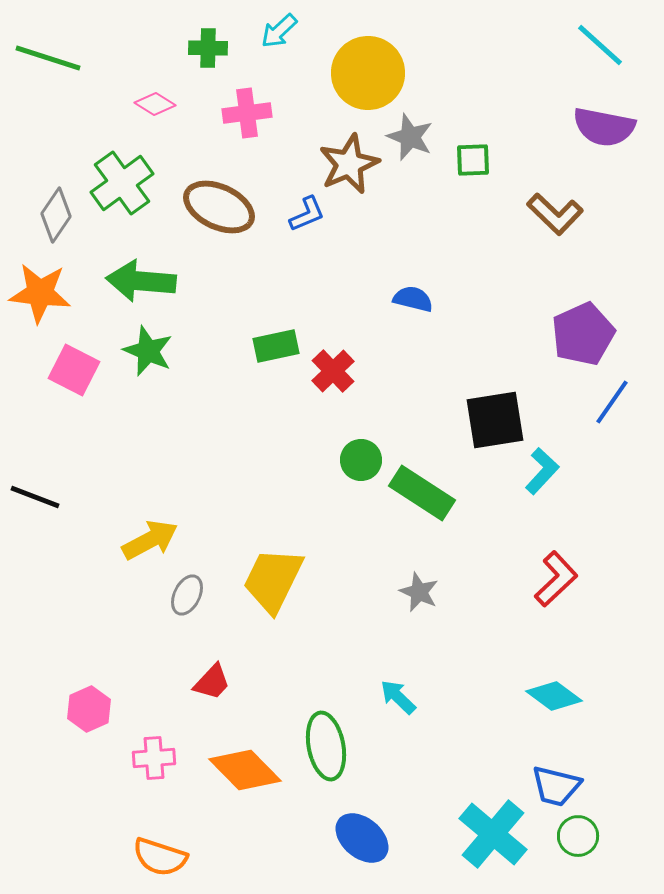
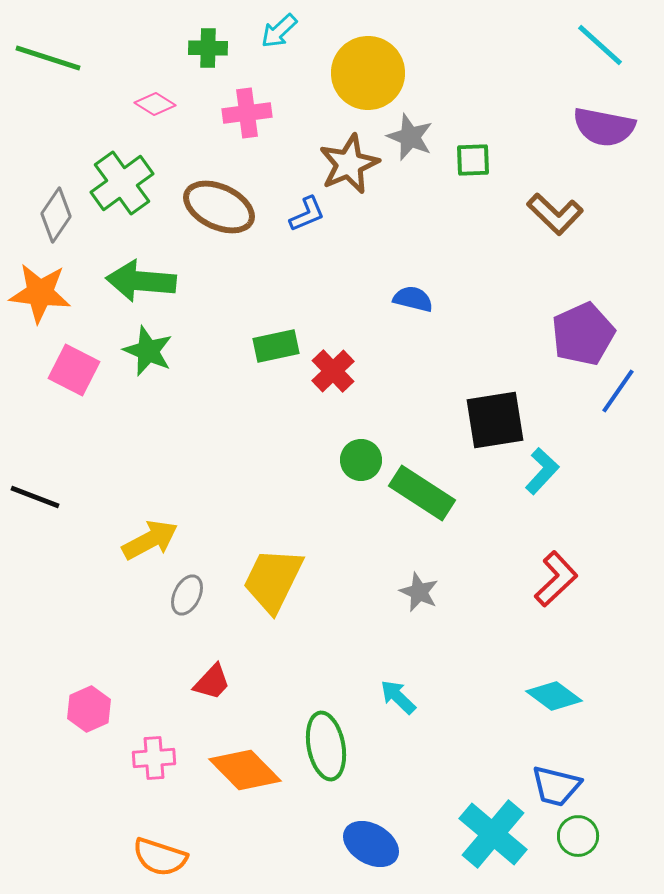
blue line at (612, 402): moved 6 px right, 11 px up
blue ellipse at (362, 838): moved 9 px right, 6 px down; rotated 10 degrees counterclockwise
